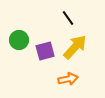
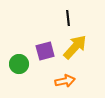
black line: rotated 28 degrees clockwise
green circle: moved 24 px down
orange arrow: moved 3 px left, 2 px down
